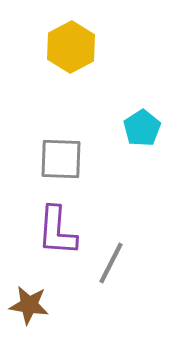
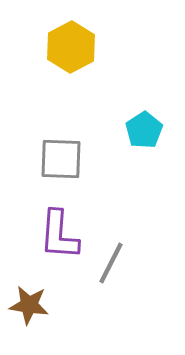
cyan pentagon: moved 2 px right, 2 px down
purple L-shape: moved 2 px right, 4 px down
